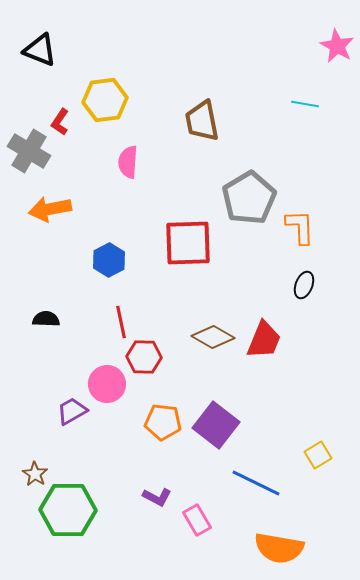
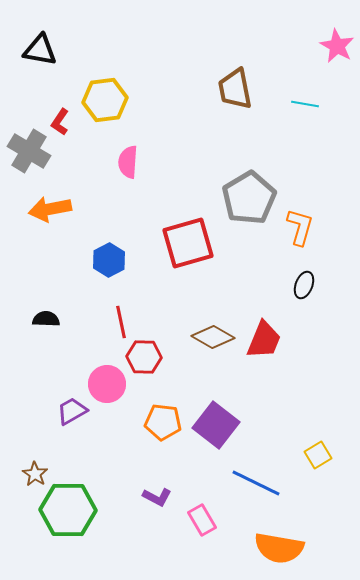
black triangle: rotated 12 degrees counterclockwise
brown trapezoid: moved 33 px right, 32 px up
orange L-shape: rotated 18 degrees clockwise
red square: rotated 14 degrees counterclockwise
pink rectangle: moved 5 px right
